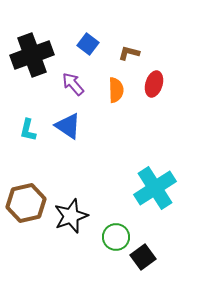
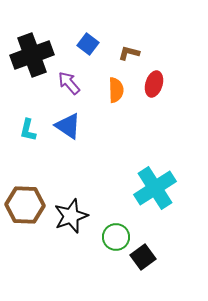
purple arrow: moved 4 px left, 1 px up
brown hexagon: moved 1 px left, 2 px down; rotated 15 degrees clockwise
